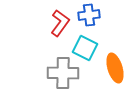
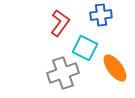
blue cross: moved 12 px right
orange ellipse: rotated 20 degrees counterclockwise
gray cross: rotated 20 degrees counterclockwise
